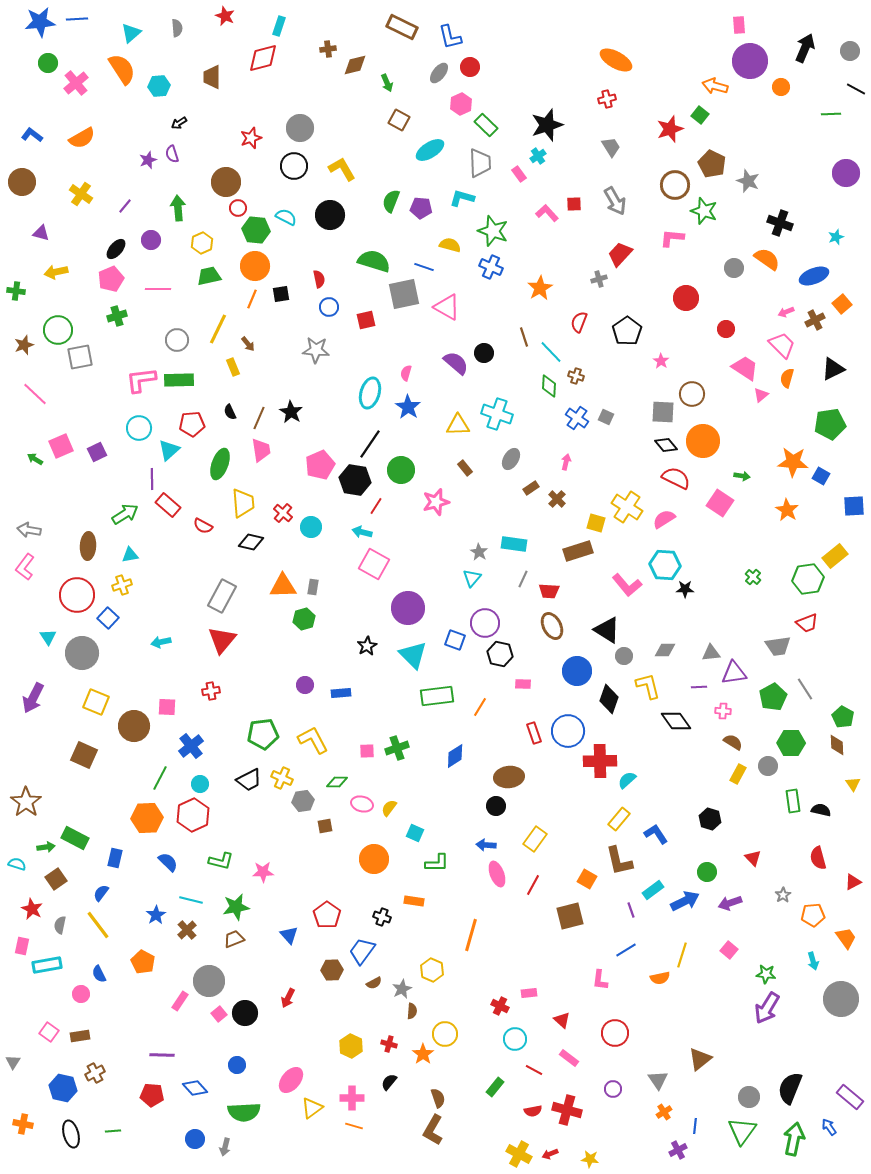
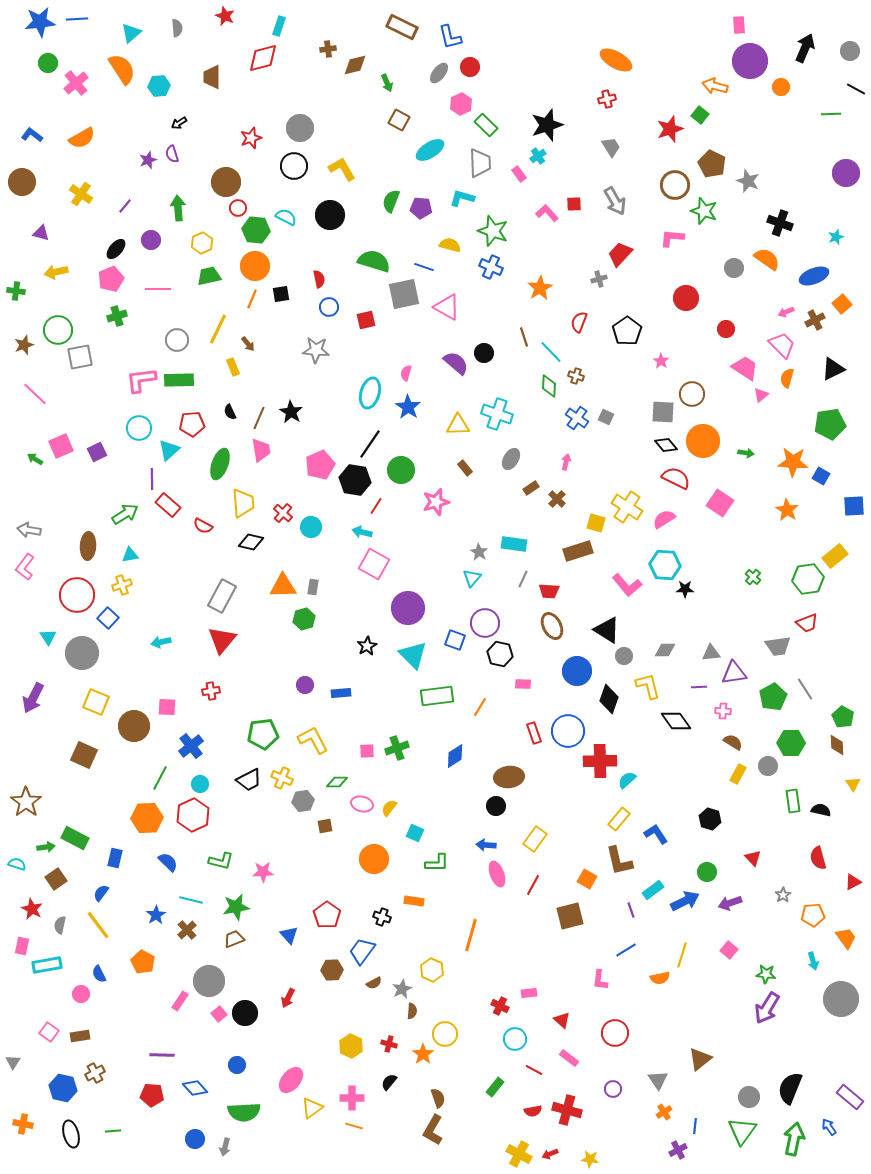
green arrow at (742, 476): moved 4 px right, 23 px up
